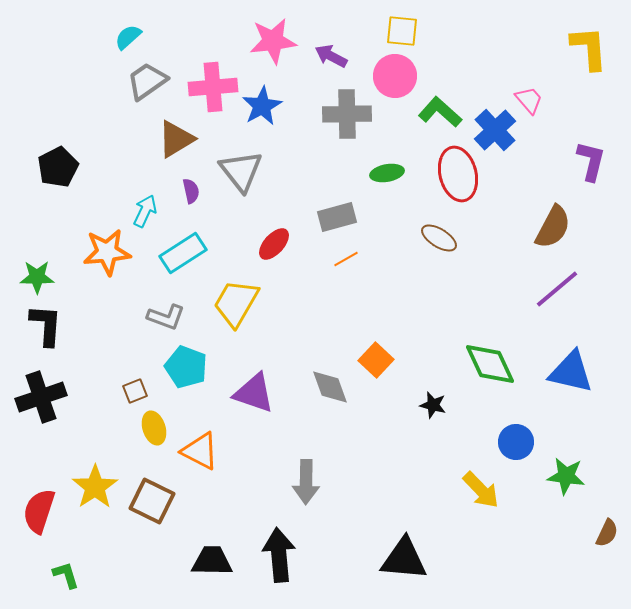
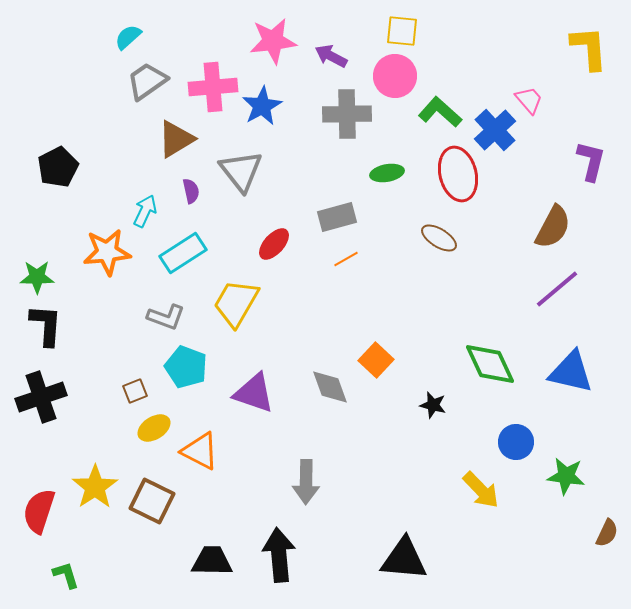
yellow ellipse at (154, 428): rotated 76 degrees clockwise
